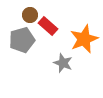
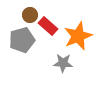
orange star: moved 6 px left, 3 px up
gray star: rotated 18 degrees counterclockwise
